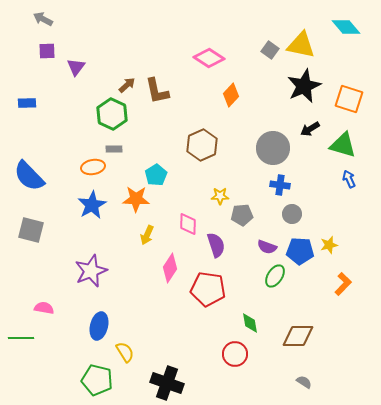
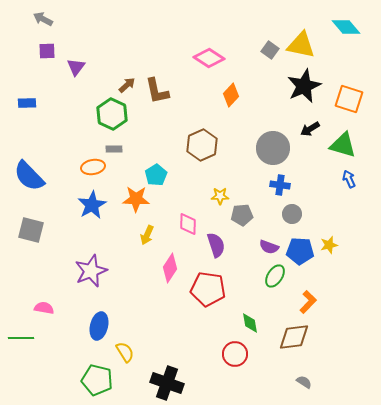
purple semicircle at (267, 247): moved 2 px right
orange L-shape at (343, 284): moved 35 px left, 18 px down
brown diamond at (298, 336): moved 4 px left, 1 px down; rotated 8 degrees counterclockwise
